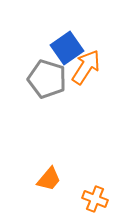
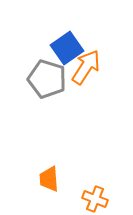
orange trapezoid: rotated 136 degrees clockwise
